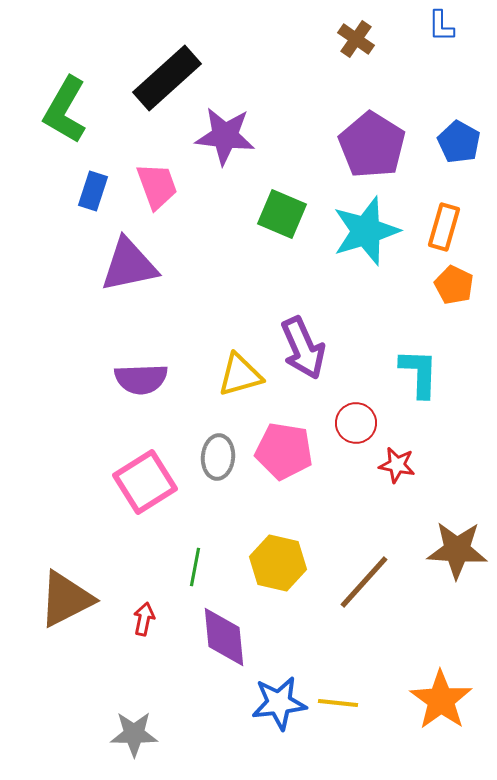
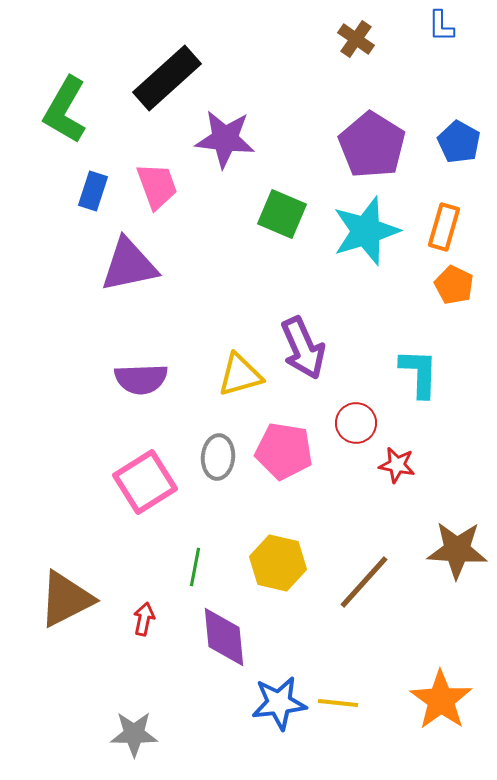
purple star: moved 3 px down
